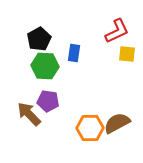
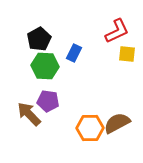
blue rectangle: rotated 18 degrees clockwise
